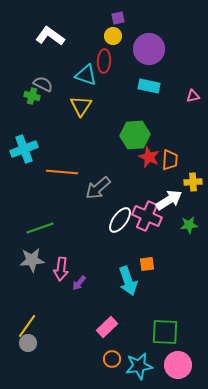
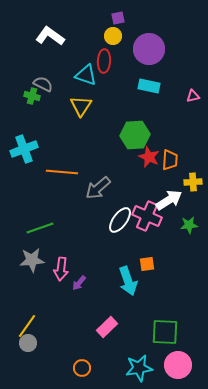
orange circle: moved 30 px left, 9 px down
cyan star: moved 2 px down
